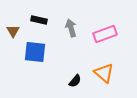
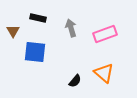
black rectangle: moved 1 px left, 2 px up
